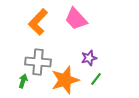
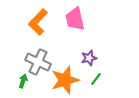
pink trapezoid: moved 1 px left; rotated 30 degrees clockwise
gray cross: rotated 20 degrees clockwise
